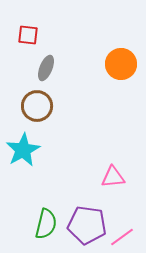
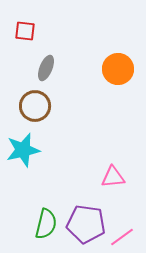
red square: moved 3 px left, 4 px up
orange circle: moved 3 px left, 5 px down
brown circle: moved 2 px left
cyan star: rotated 16 degrees clockwise
purple pentagon: moved 1 px left, 1 px up
